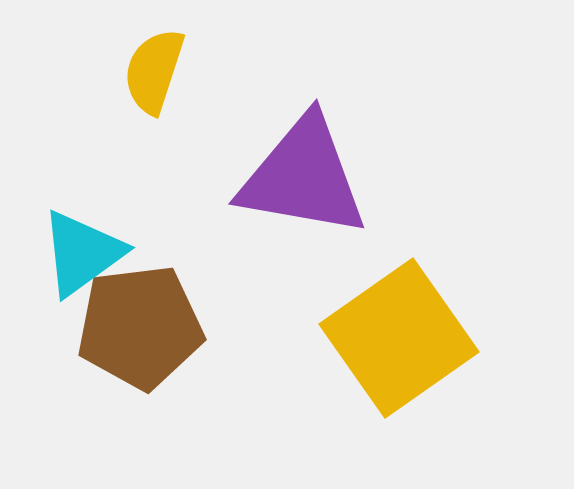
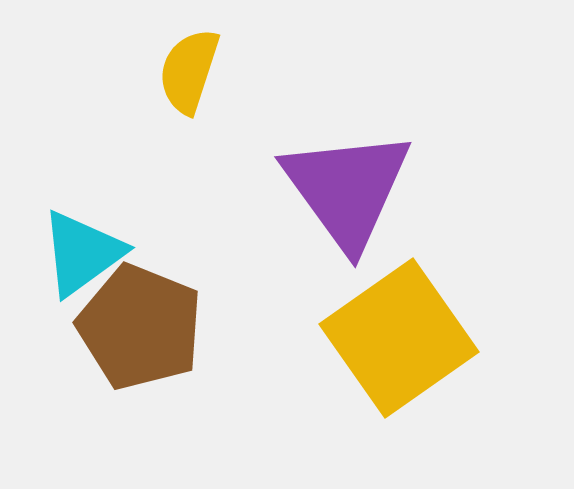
yellow semicircle: moved 35 px right
purple triangle: moved 44 px right, 12 px down; rotated 44 degrees clockwise
brown pentagon: rotated 29 degrees clockwise
